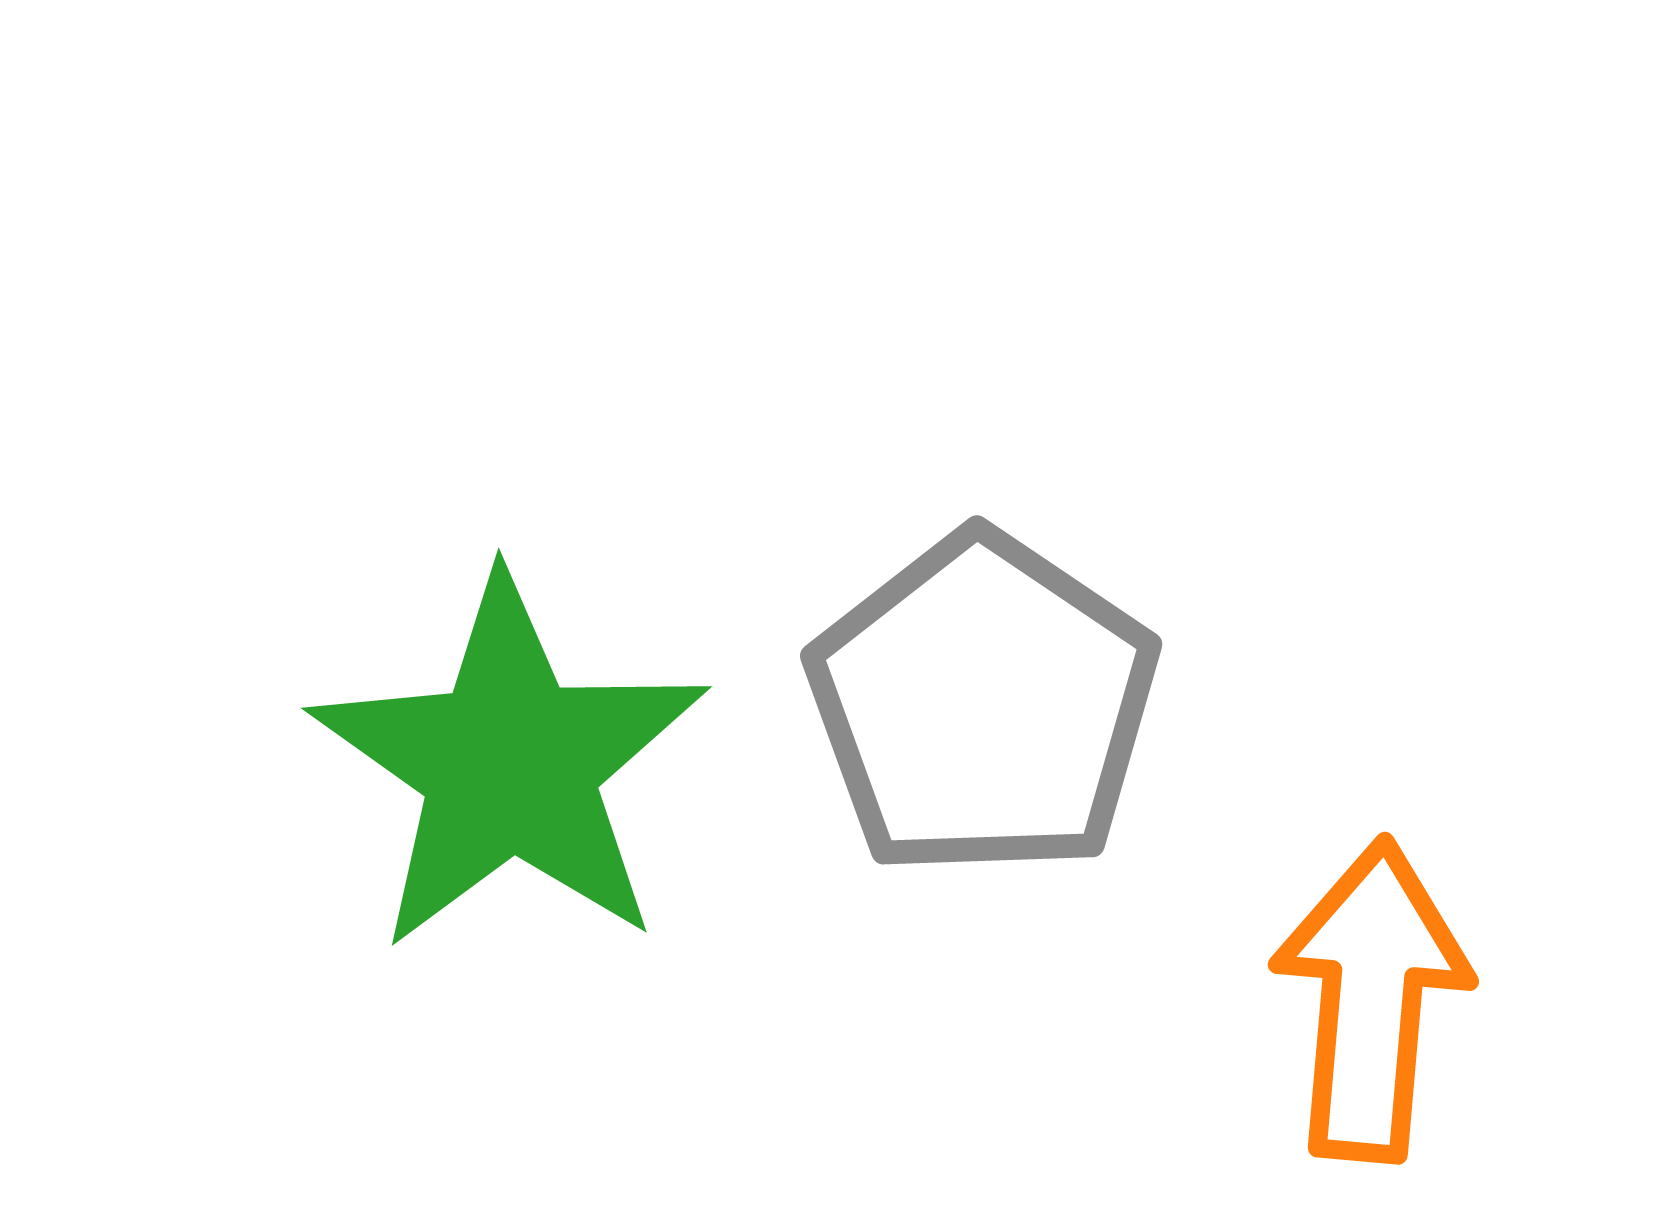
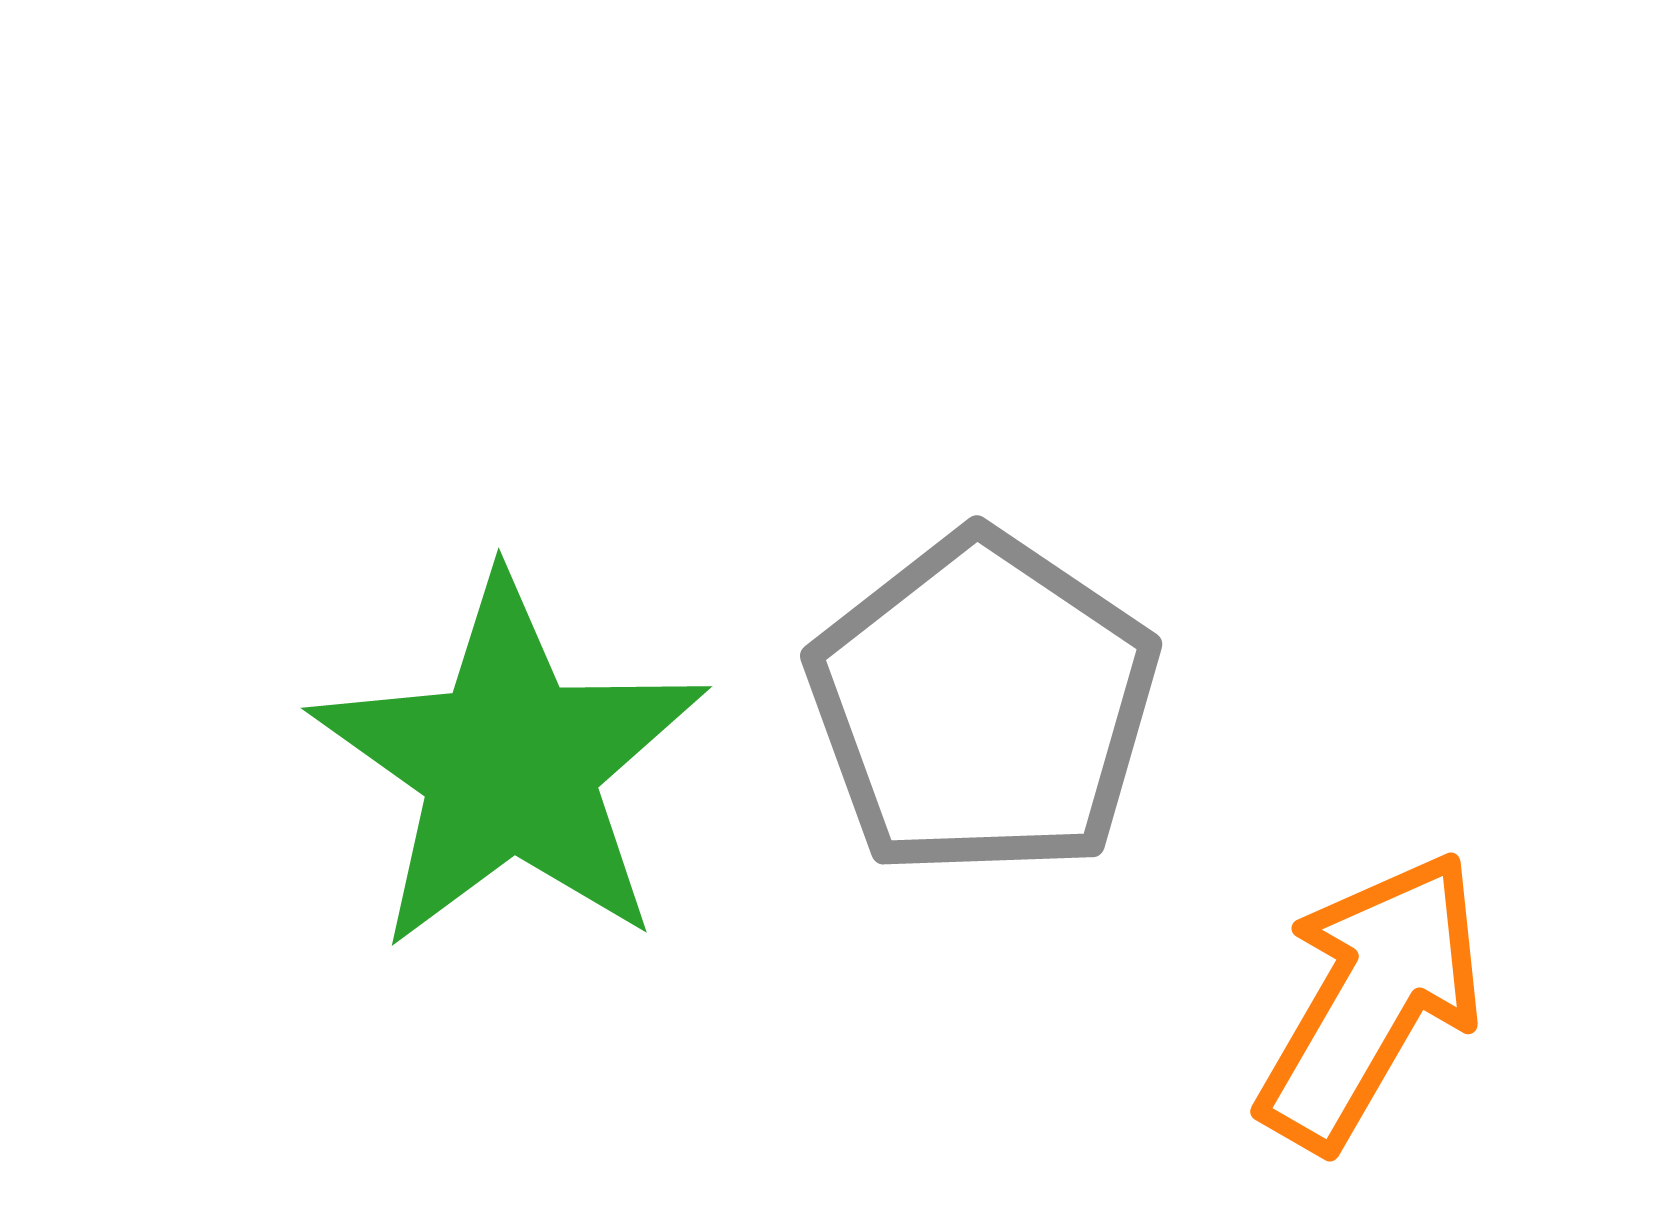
orange arrow: rotated 25 degrees clockwise
